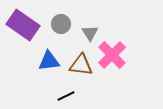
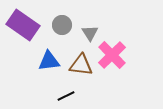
gray circle: moved 1 px right, 1 px down
